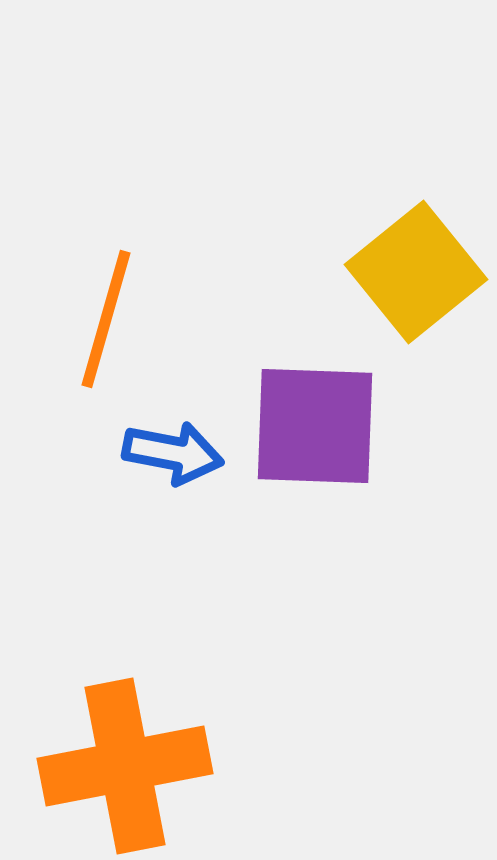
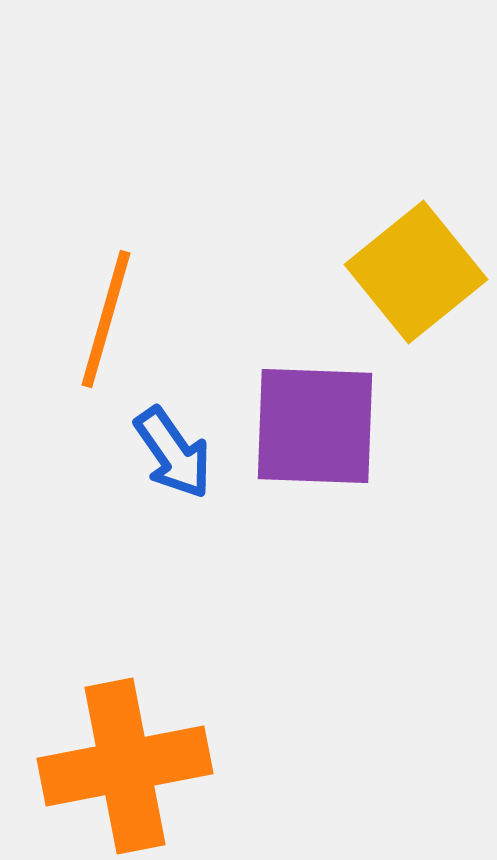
blue arrow: rotated 44 degrees clockwise
